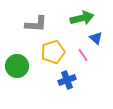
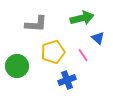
blue triangle: moved 2 px right
